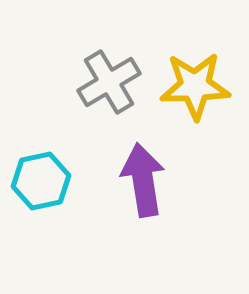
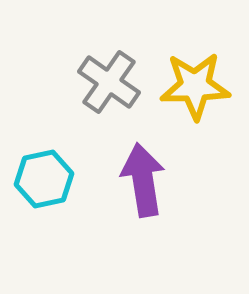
gray cross: rotated 24 degrees counterclockwise
cyan hexagon: moved 3 px right, 2 px up
